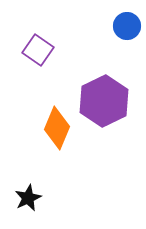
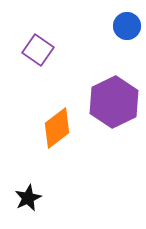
purple hexagon: moved 10 px right, 1 px down
orange diamond: rotated 30 degrees clockwise
